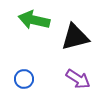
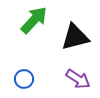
green arrow: rotated 120 degrees clockwise
